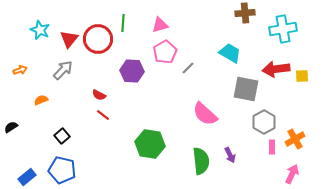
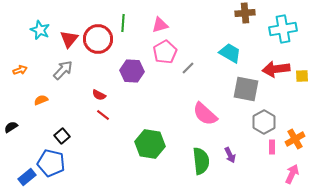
blue pentagon: moved 11 px left, 7 px up
